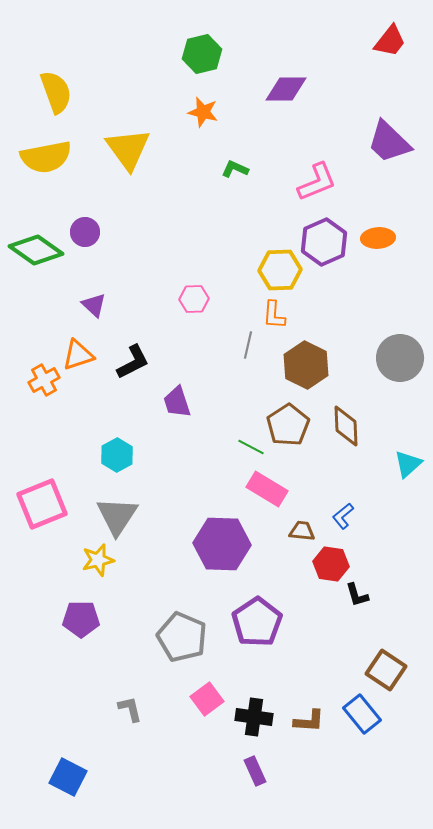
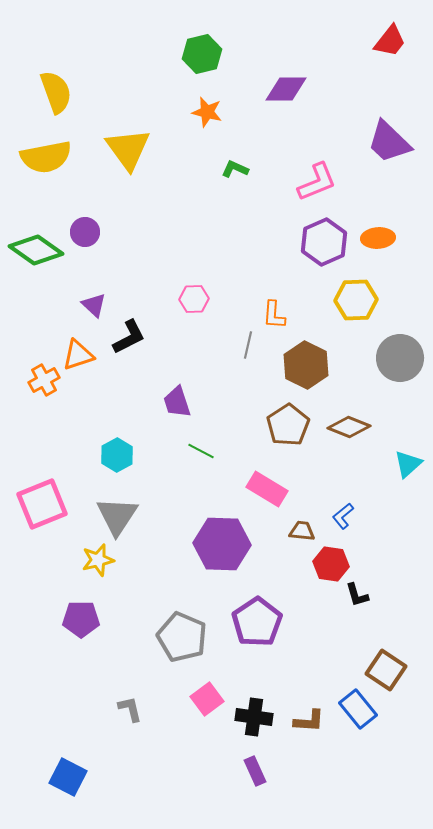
orange star at (203, 112): moved 4 px right
yellow hexagon at (280, 270): moved 76 px right, 30 px down
black L-shape at (133, 362): moved 4 px left, 25 px up
brown diamond at (346, 426): moved 3 px right, 1 px down; rotated 66 degrees counterclockwise
green line at (251, 447): moved 50 px left, 4 px down
blue rectangle at (362, 714): moved 4 px left, 5 px up
